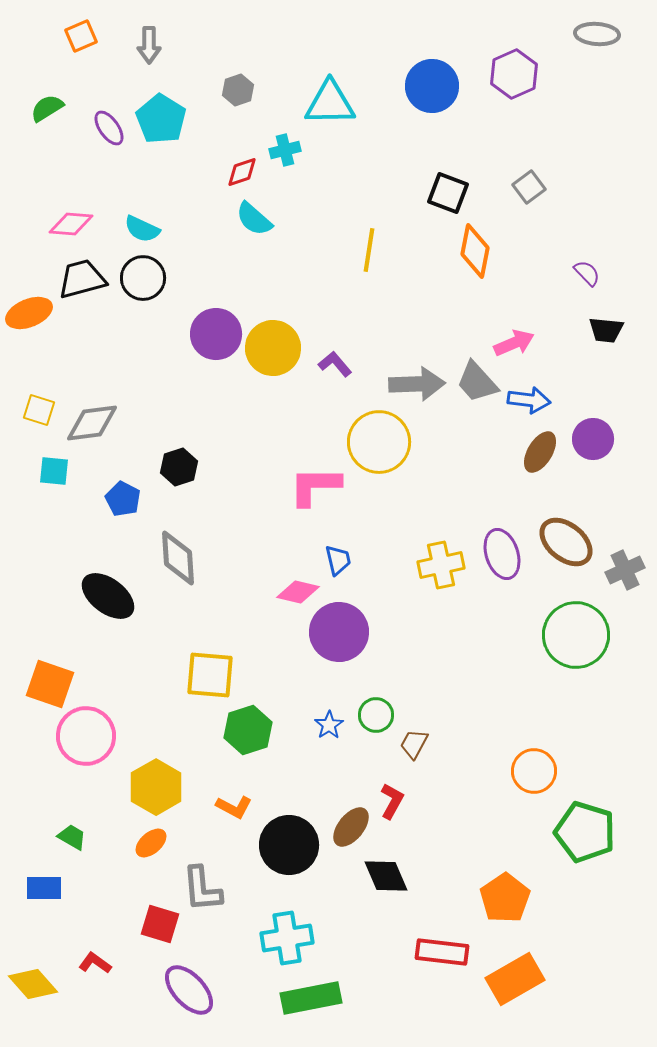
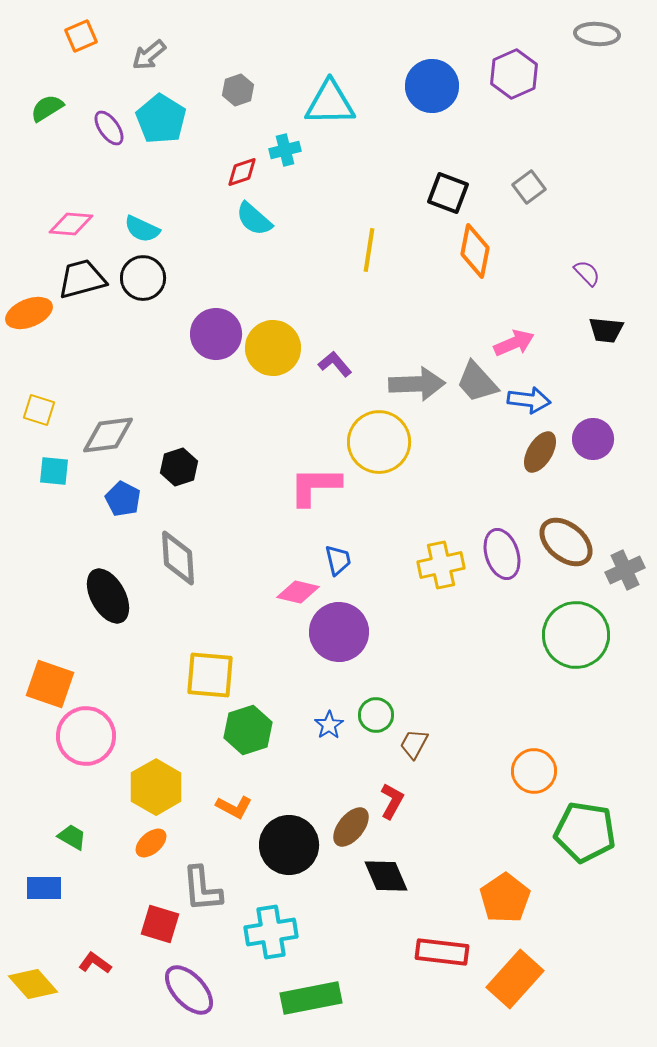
gray arrow at (149, 45): moved 10 px down; rotated 51 degrees clockwise
gray diamond at (92, 423): moved 16 px right, 12 px down
black ellipse at (108, 596): rotated 24 degrees clockwise
green pentagon at (585, 832): rotated 8 degrees counterclockwise
cyan cross at (287, 938): moved 16 px left, 6 px up
orange rectangle at (515, 979): rotated 18 degrees counterclockwise
